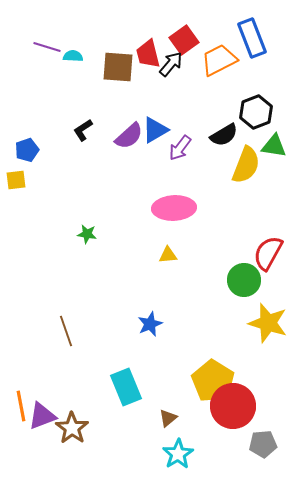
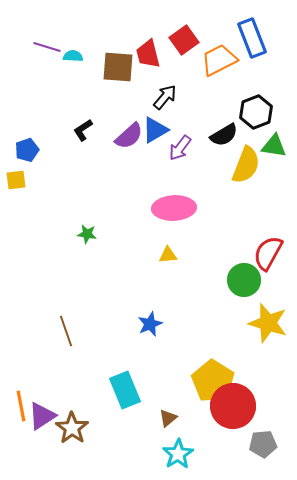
black arrow: moved 6 px left, 33 px down
cyan rectangle: moved 1 px left, 3 px down
purple triangle: rotated 12 degrees counterclockwise
